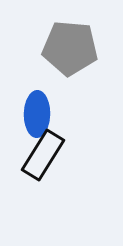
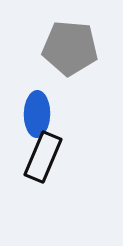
black rectangle: moved 2 px down; rotated 9 degrees counterclockwise
